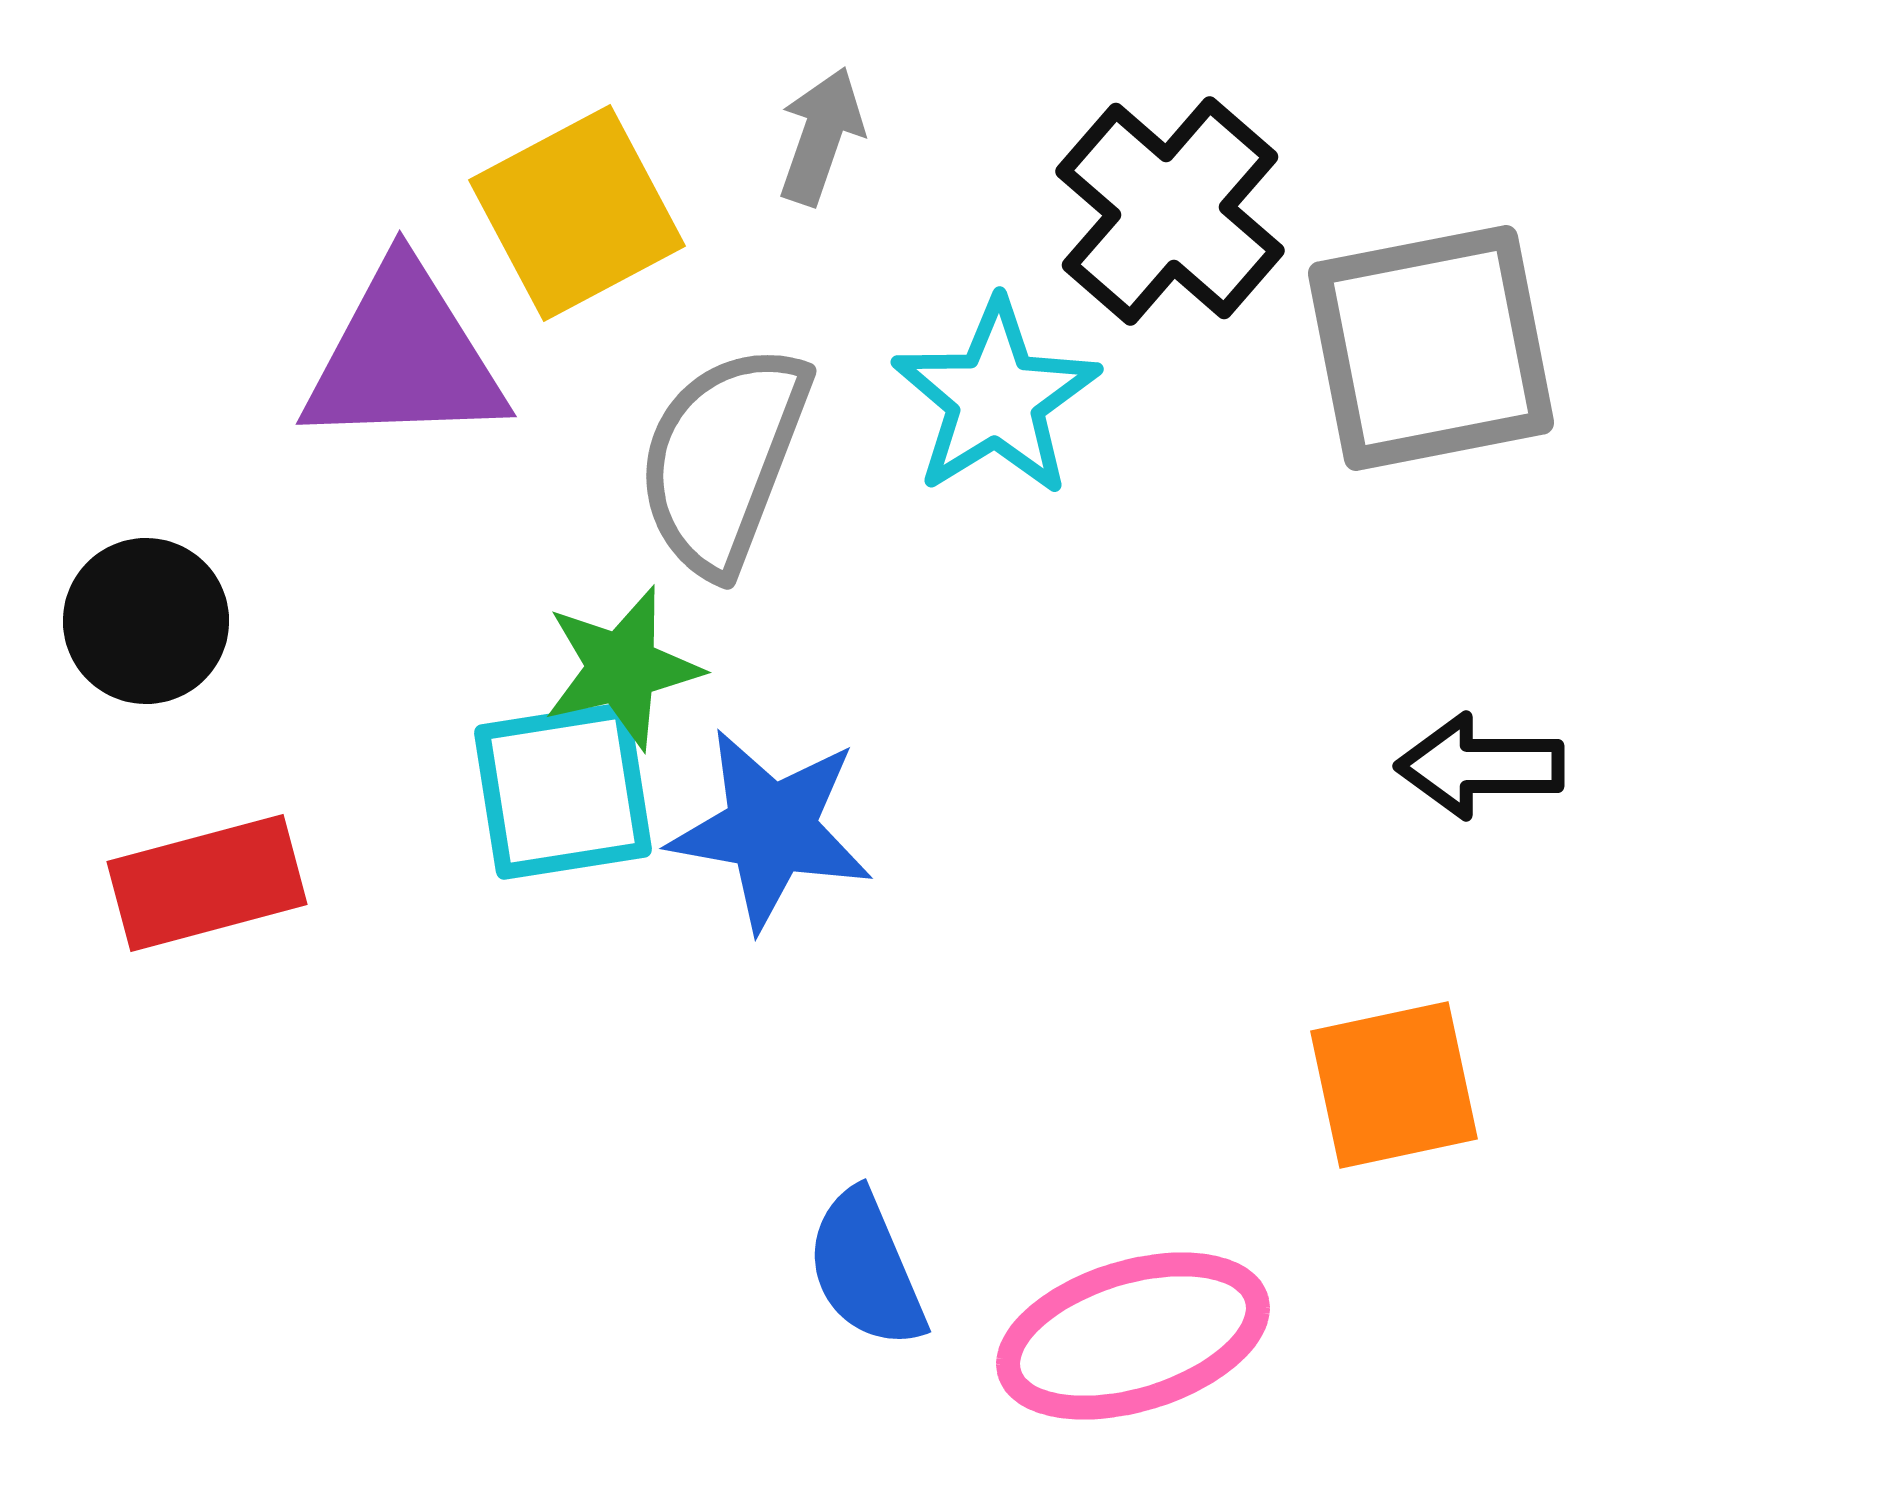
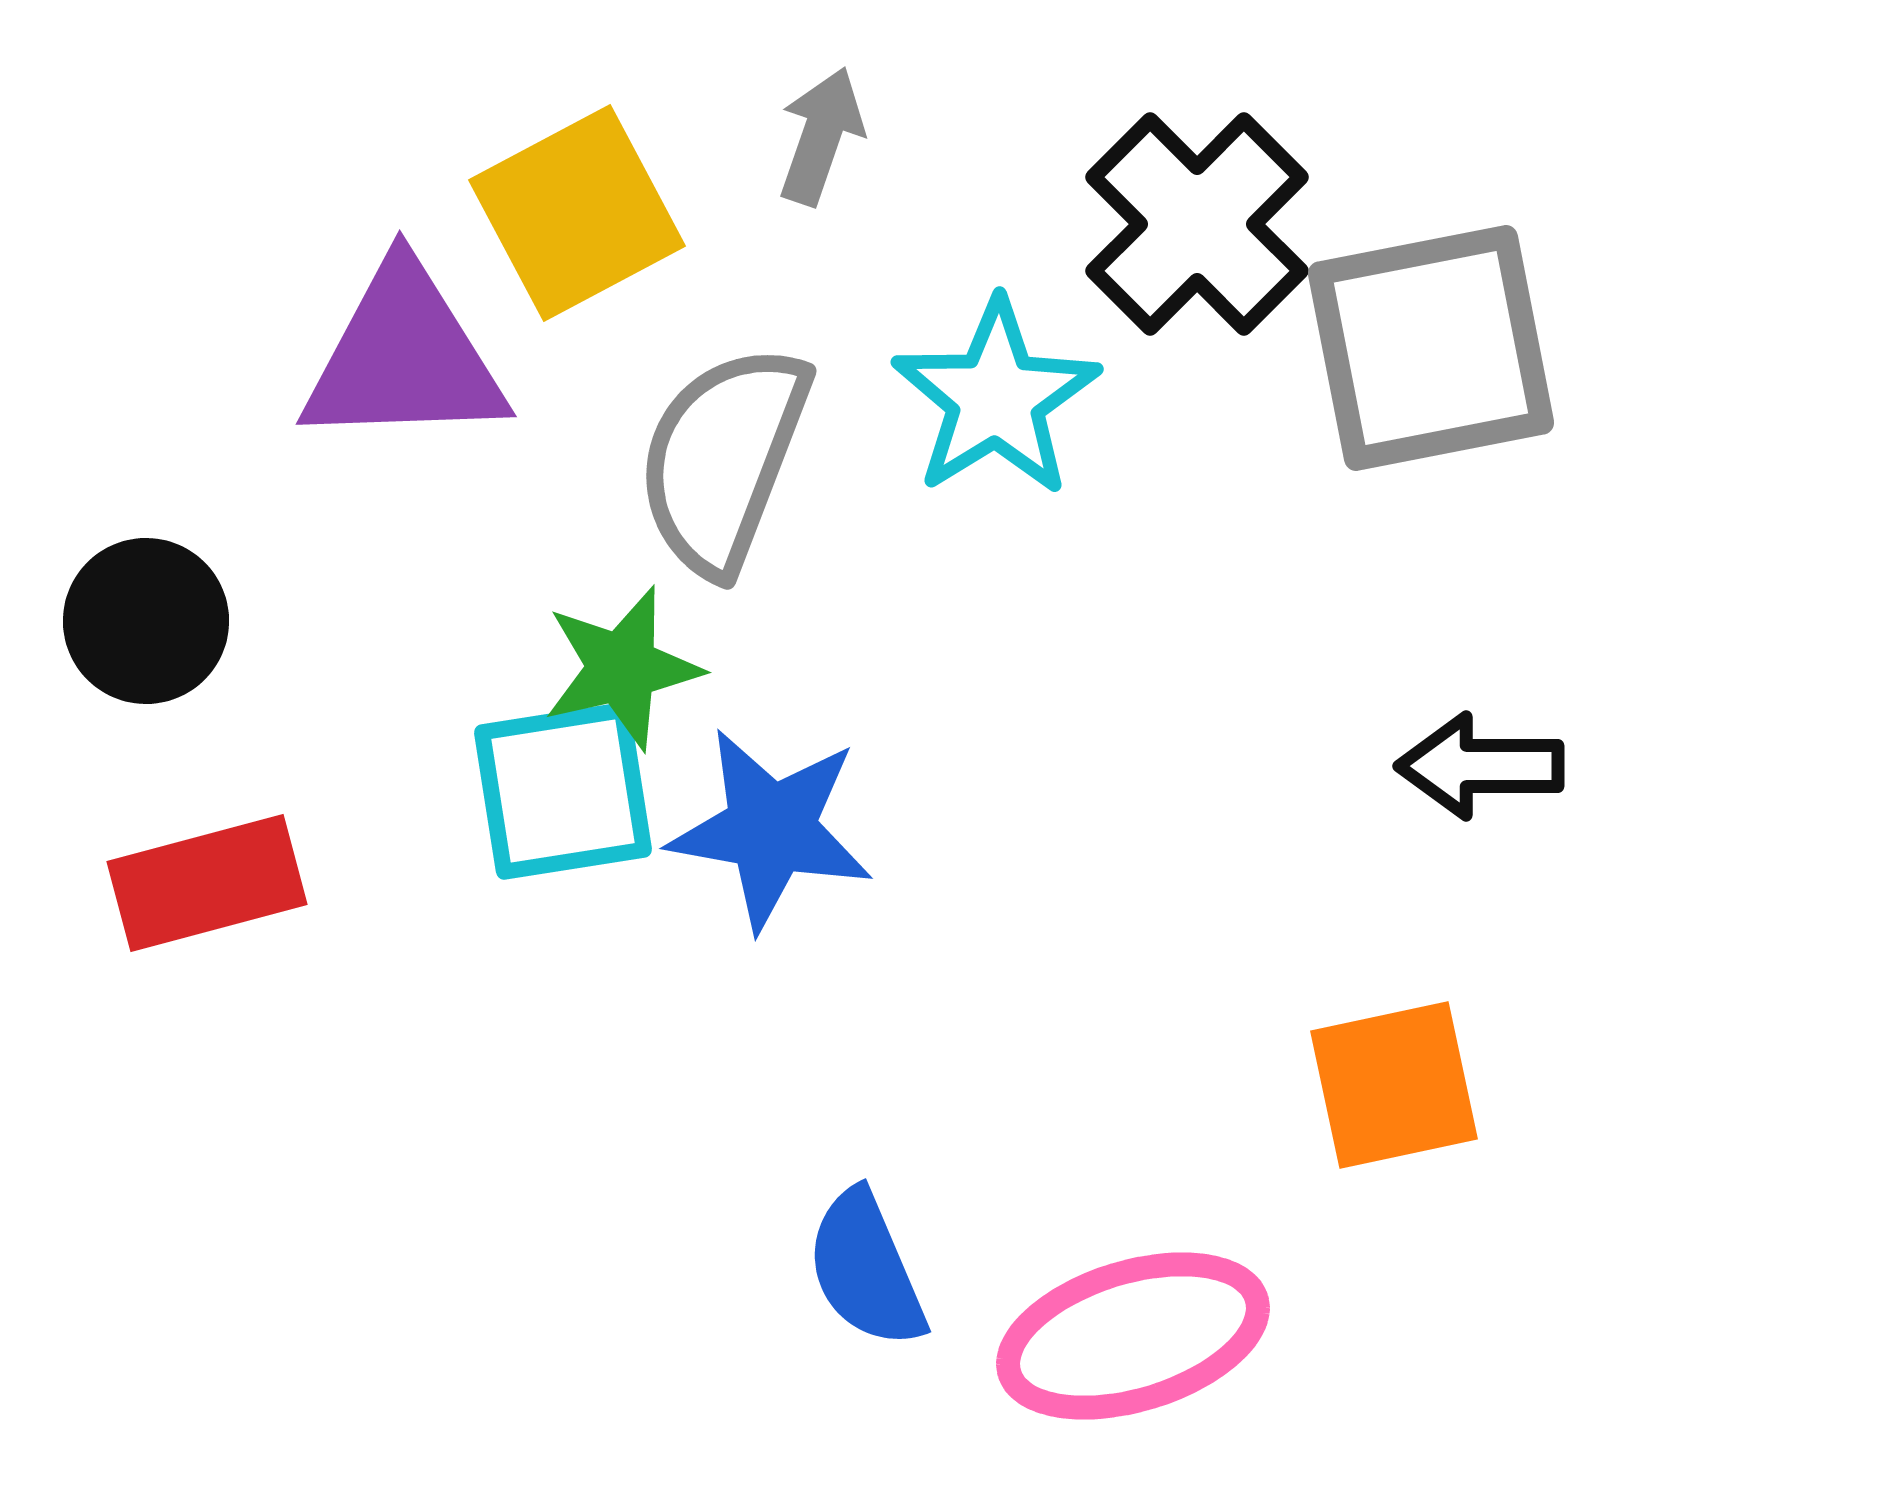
black cross: moved 27 px right, 13 px down; rotated 4 degrees clockwise
